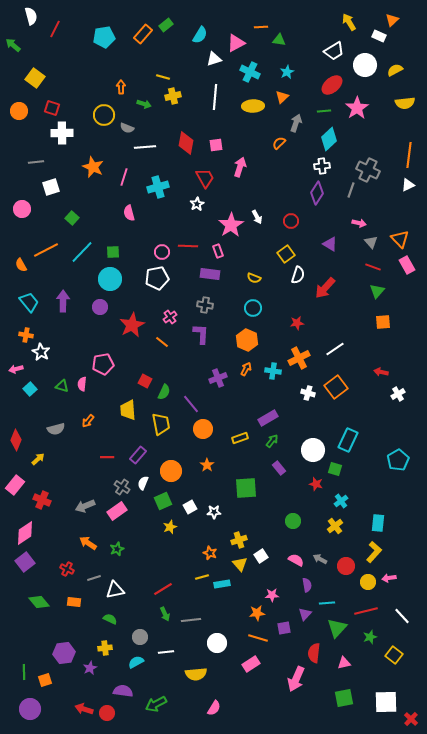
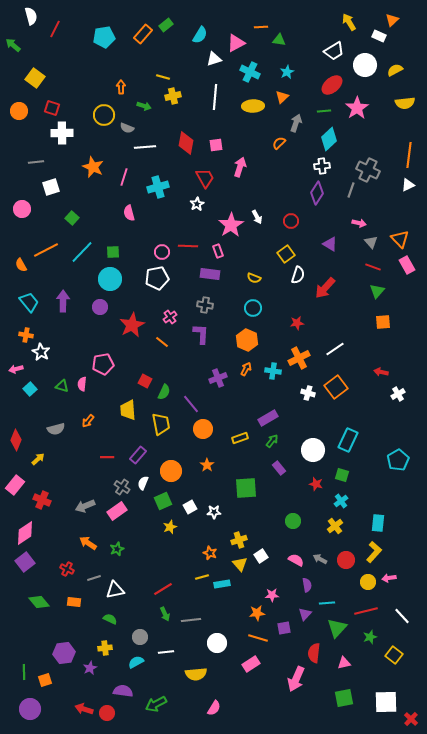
green arrow at (144, 104): moved 2 px down
green square at (335, 469): moved 7 px right, 6 px down
red circle at (346, 566): moved 6 px up
